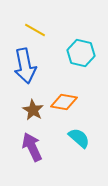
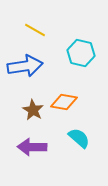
blue arrow: rotated 88 degrees counterclockwise
purple arrow: rotated 64 degrees counterclockwise
